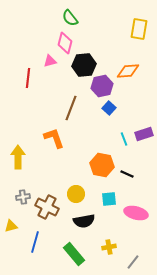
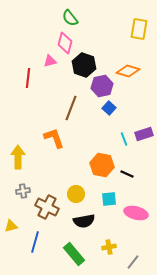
black hexagon: rotated 25 degrees clockwise
orange diamond: rotated 20 degrees clockwise
gray cross: moved 6 px up
